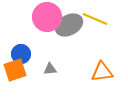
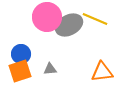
orange square: moved 5 px right, 1 px down
